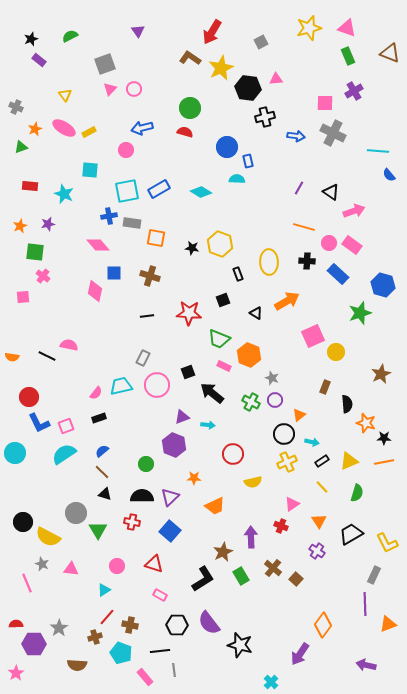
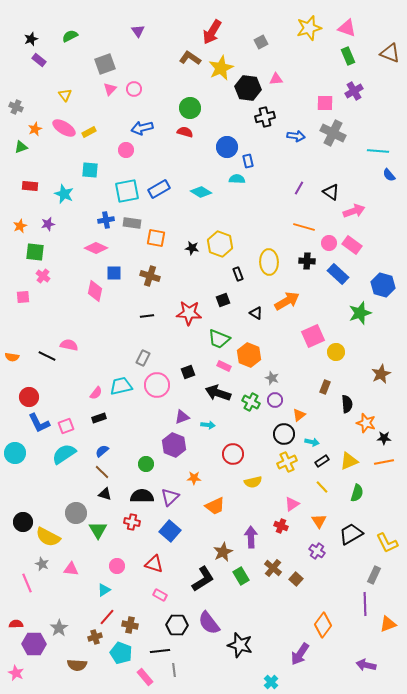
blue cross at (109, 216): moved 3 px left, 4 px down
pink diamond at (98, 245): moved 2 px left, 3 px down; rotated 25 degrees counterclockwise
black arrow at (212, 393): moved 6 px right; rotated 20 degrees counterclockwise
pink star at (16, 673): rotated 14 degrees counterclockwise
